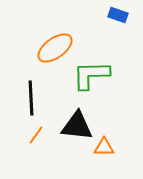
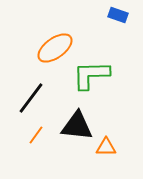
black line: rotated 40 degrees clockwise
orange triangle: moved 2 px right
